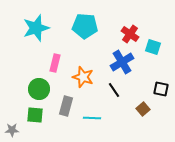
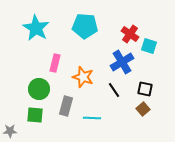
cyan star: rotated 24 degrees counterclockwise
cyan square: moved 4 px left, 1 px up
black square: moved 16 px left
gray star: moved 2 px left, 1 px down
